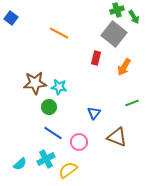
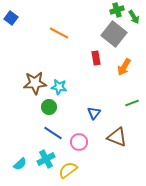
red rectangle: rotated 24 degrees counterclockwise
